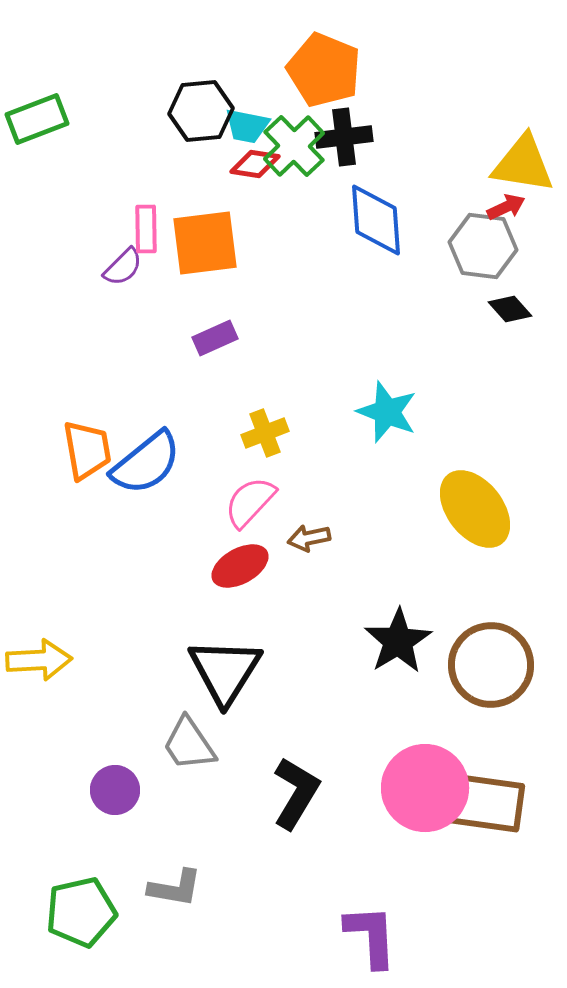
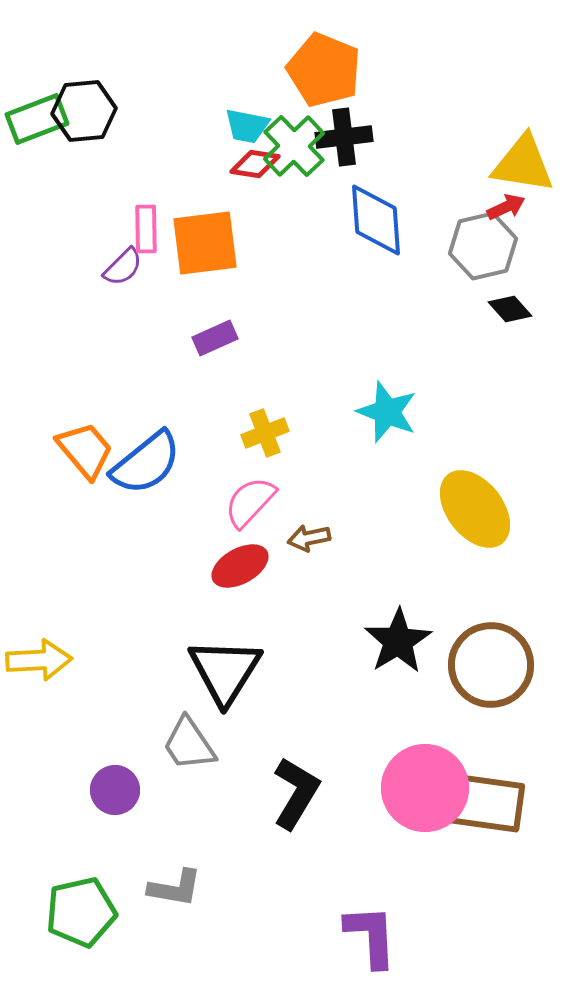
black hexagon: moved 117 px left
gray hexagon: rotated 20 degrees counterclockwise
orange trapezoid: moved 2 px left; rotated 30 degrees counterclockwise
